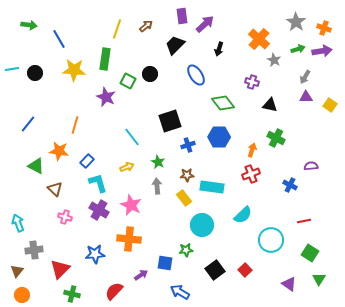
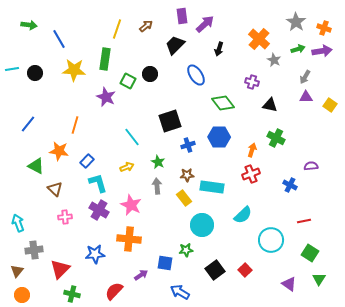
pink cross at (65, 217): rotated 24 degrees counterclockwise
